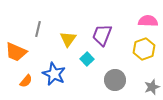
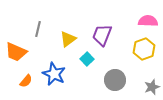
yellow triangle: rotated 18 degrees clockwise
